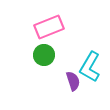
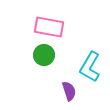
pink rectangle: rotated 32 degrees clockwise
purple semicircle: moved 4 px left, 10 px down
